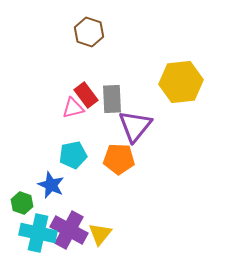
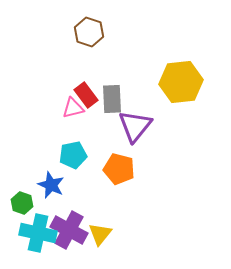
orange pentagon: moved 10 px down; rotated 12 degrees clockwise
